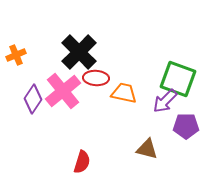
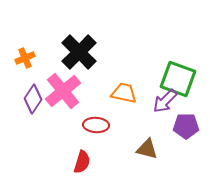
orange cross: moved 9 px right, 3 px down
red ellipse: moved 47 px down
